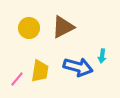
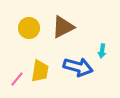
cyan arrow: moved 5 px up
